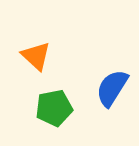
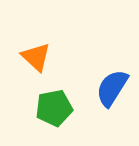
orange triangle: moved 1 px down
